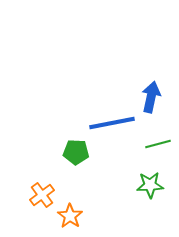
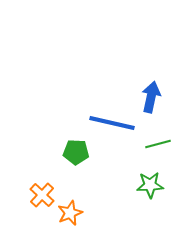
blue line: rotated 24 degrees clockwise
orange cross: rotated 10 degrees counterclockwise
orange star: moved 3 px up; rotated 15 degrees clockwise
